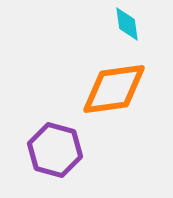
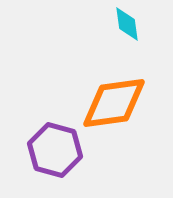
orange diamond: moved 14 px down
